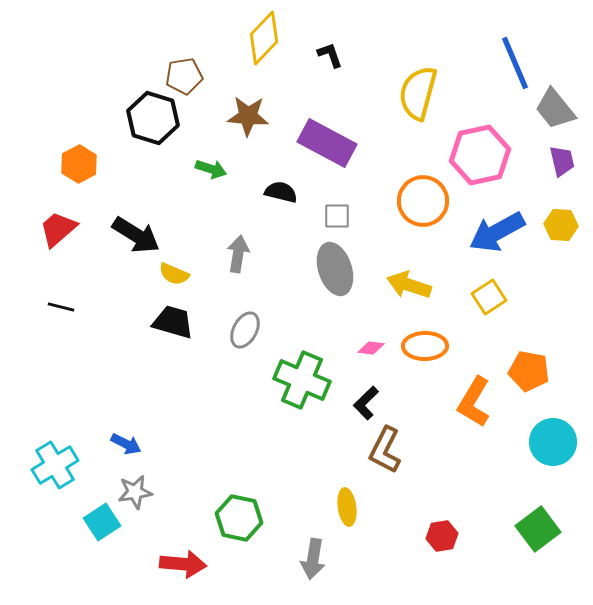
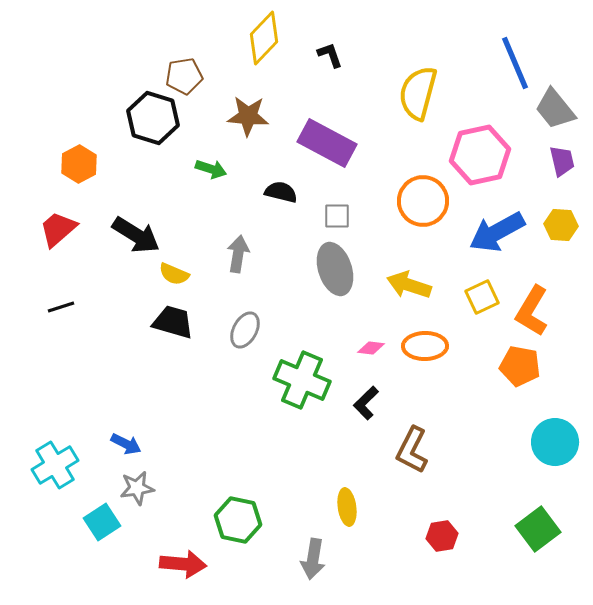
yellow square at (489, 297): moved 7 px left; rotated 8 degrees clockwise
black line at (61, 307): rotated 32 degrees counterclockwise
orange pentagon at (529, 371): moved 9 px left, 5 px up
orange L-shape at (474, 402): moved 58 px right, 91 px up
cyan circle at (553, 442): moved 2 px right
brown L-shape at (385, 450): moved 27 px right
gray star at (135, 492): moved 2 px right, 4 px up
green hexagon at (239, 518): moved 1 px left, 2 px down
